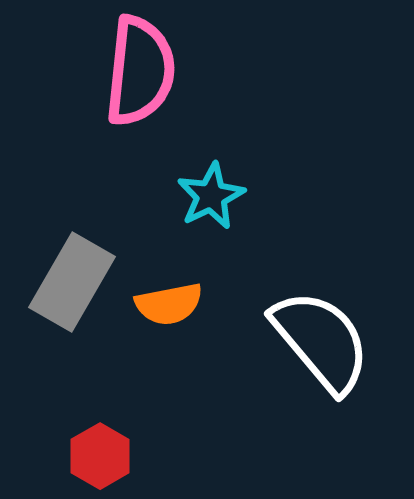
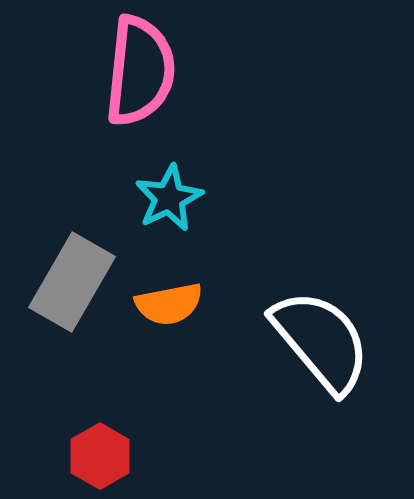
cyan star: moved 42 px left, 2 px down
